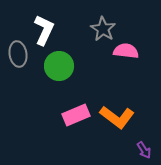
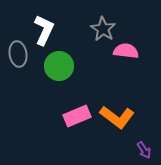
pink rectangle: moved 1 px right, 1 px down
